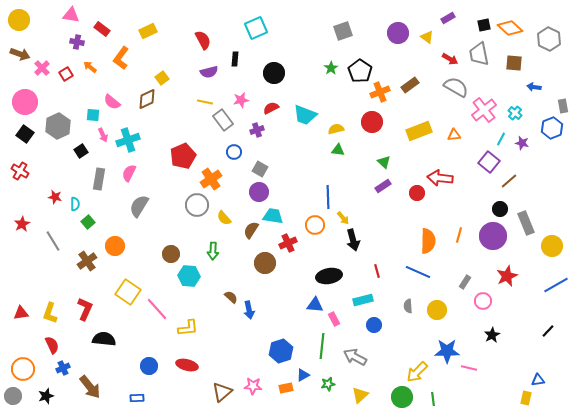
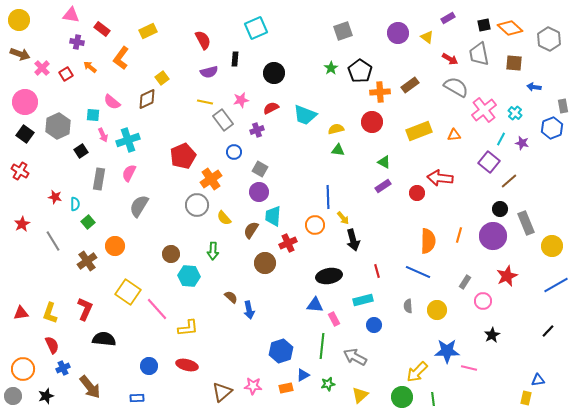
orange cross at (380, 92): rotated 18 degrees clockwise
green triangle at (384, 162): rotated 16 degrees counterclockwise
cyan trapezoid at (273, 216): rotated 95 degrees counterclockwise
